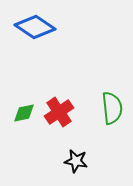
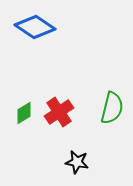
green semicircle: rotated 20 degrees clockwise
green diamond: rotated 20 degrees counterclockwise
black star: moved 1 px right, 1 px down
